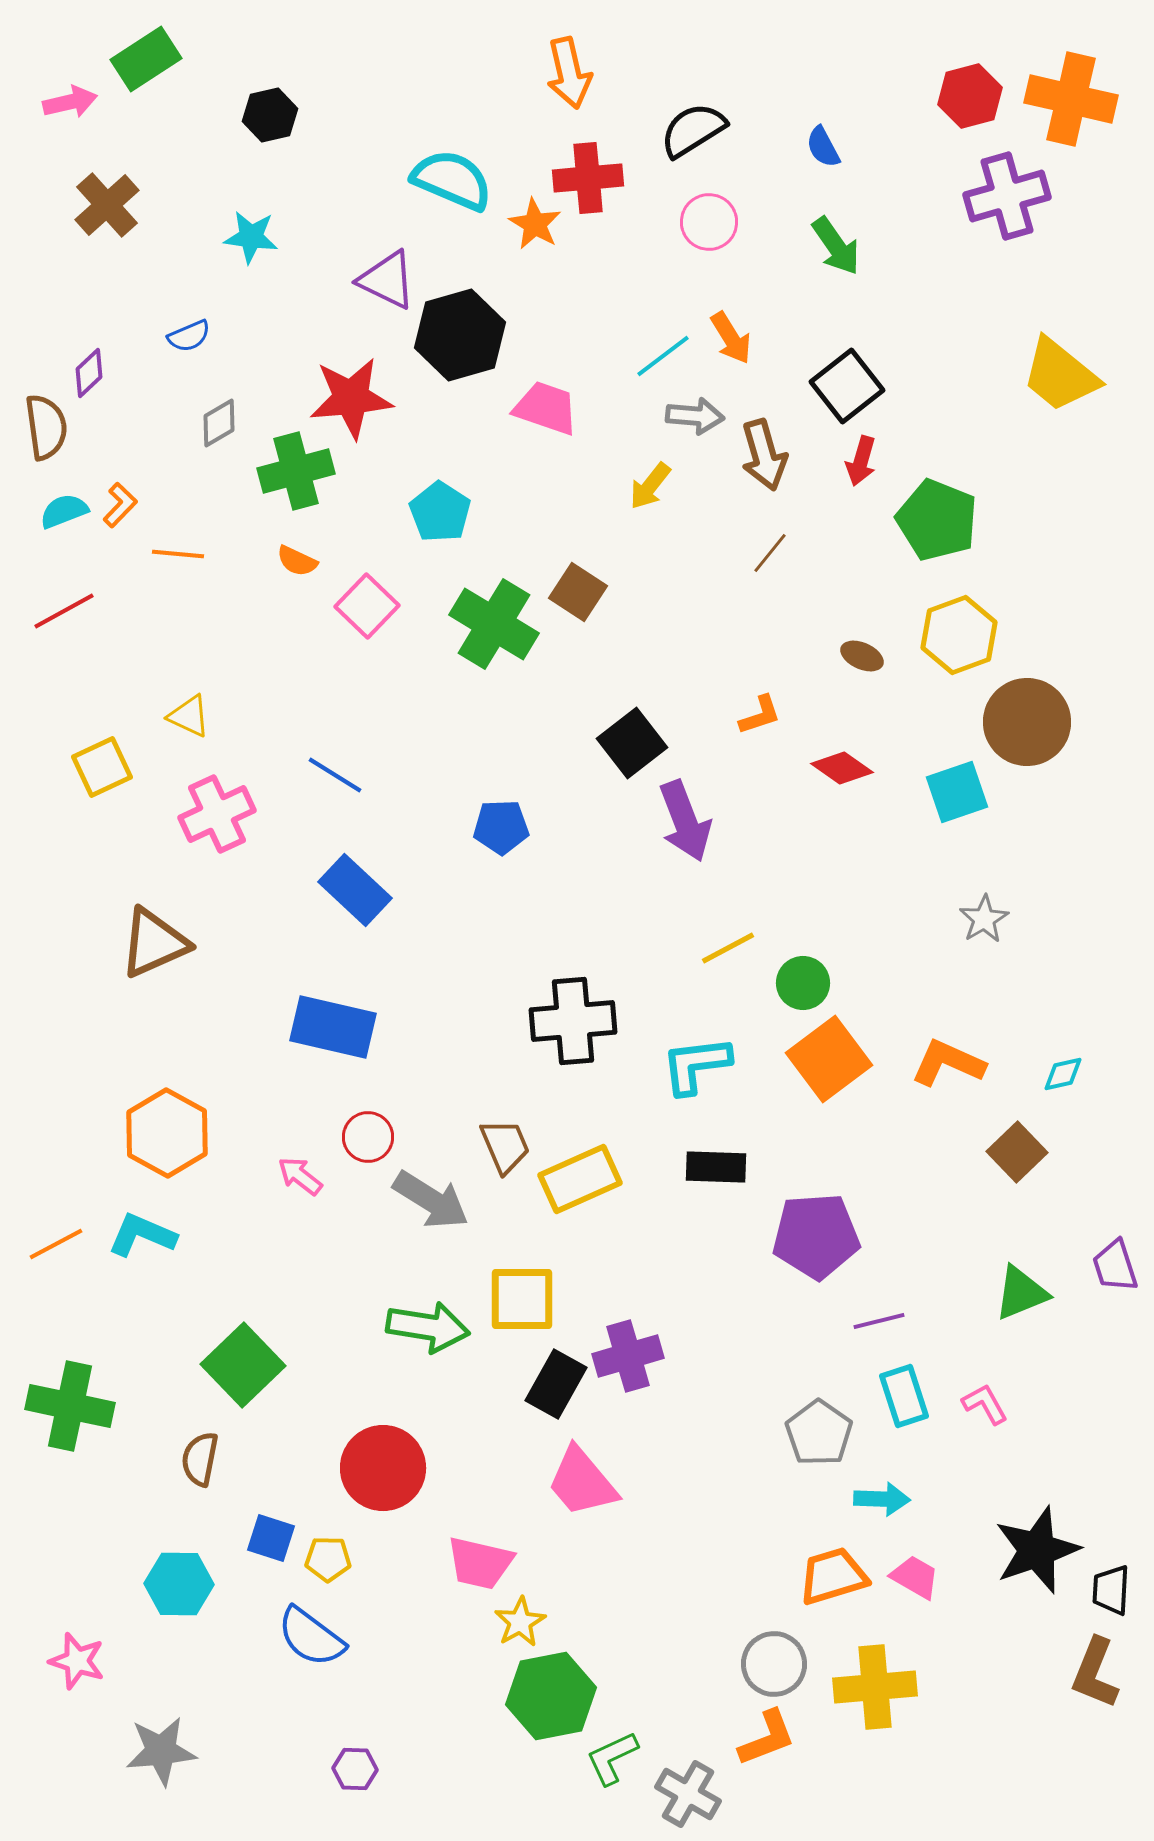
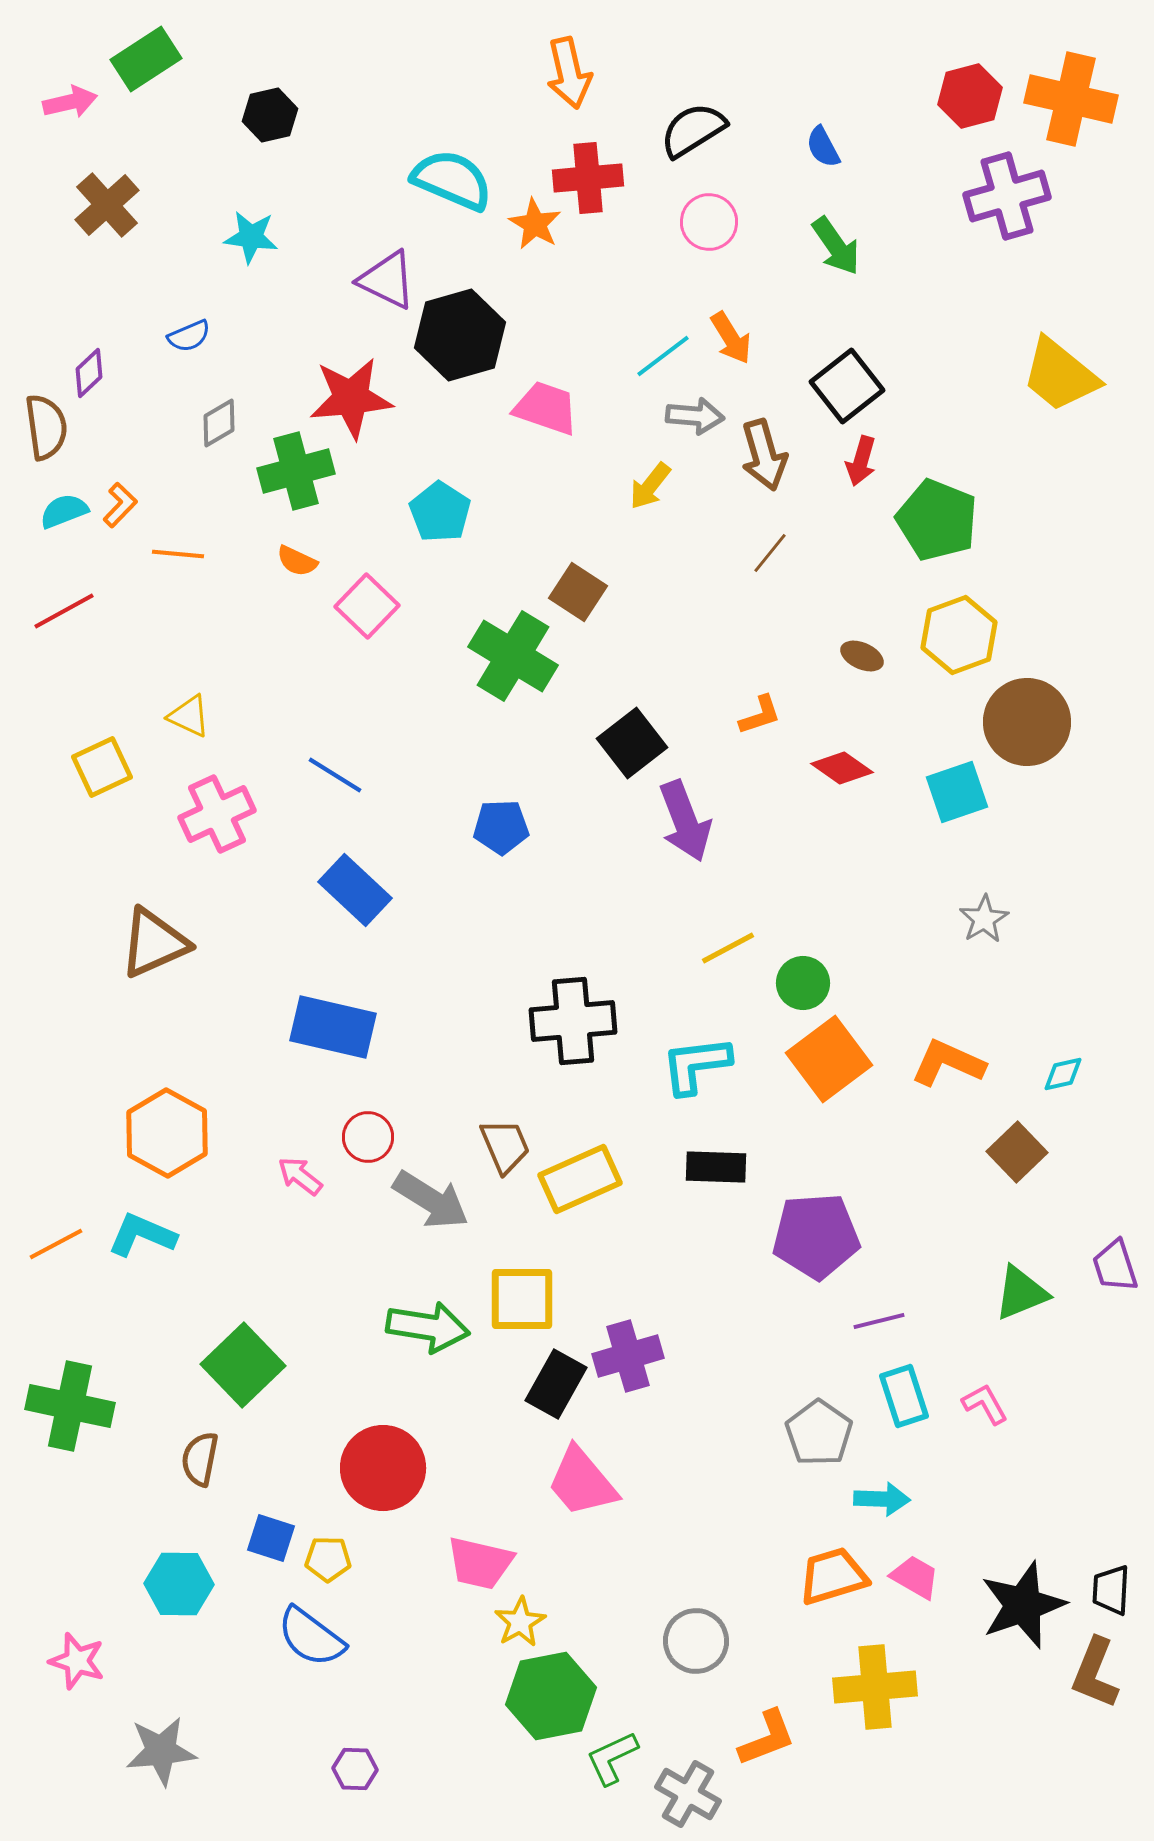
green cross at (494, 624): moved 19 px right, 32 px down
black star at (1037, 1550): moved 14 px left, 55 px down
gray circle at (774, 1664): moved 78 px left, 23 px up
